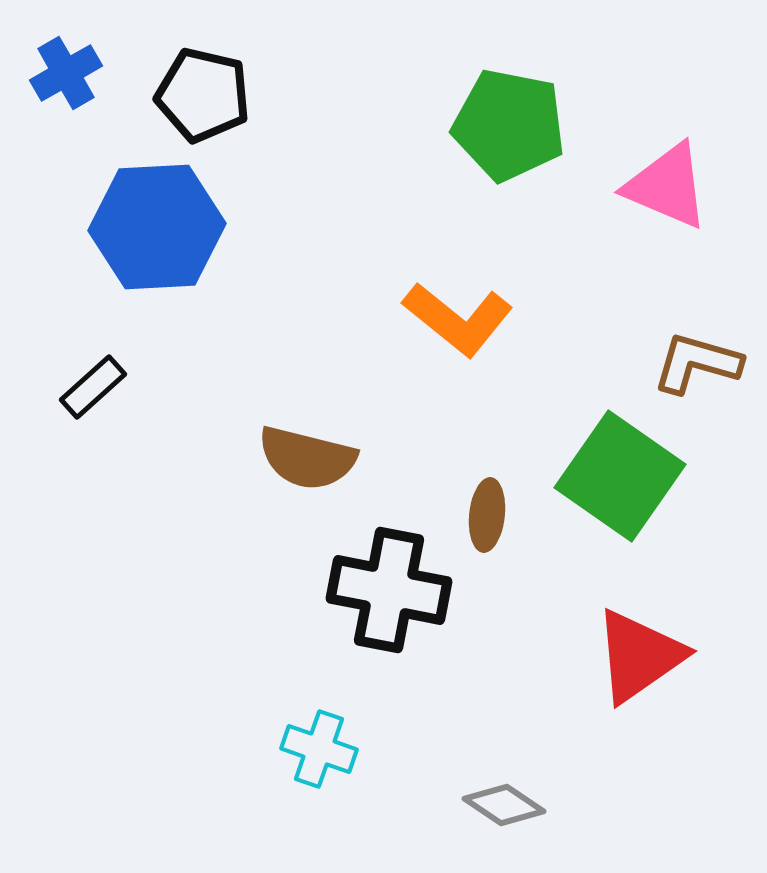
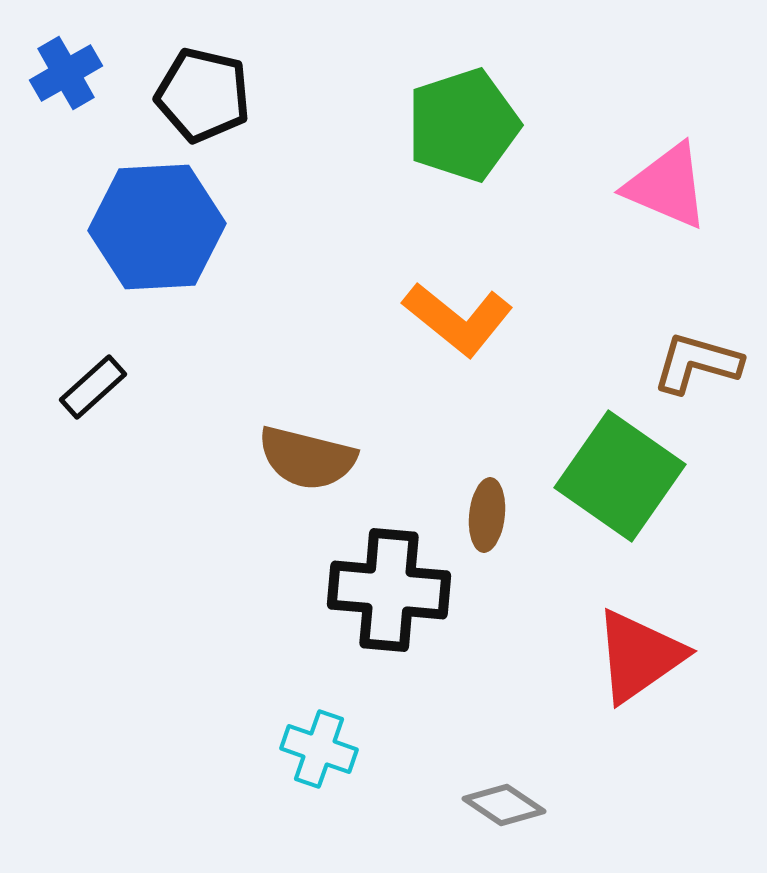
green pentagon: moved 46 px left; rotated 29 degrees counterclockwise
black cross: rotated 6 degrees counterclockwise
